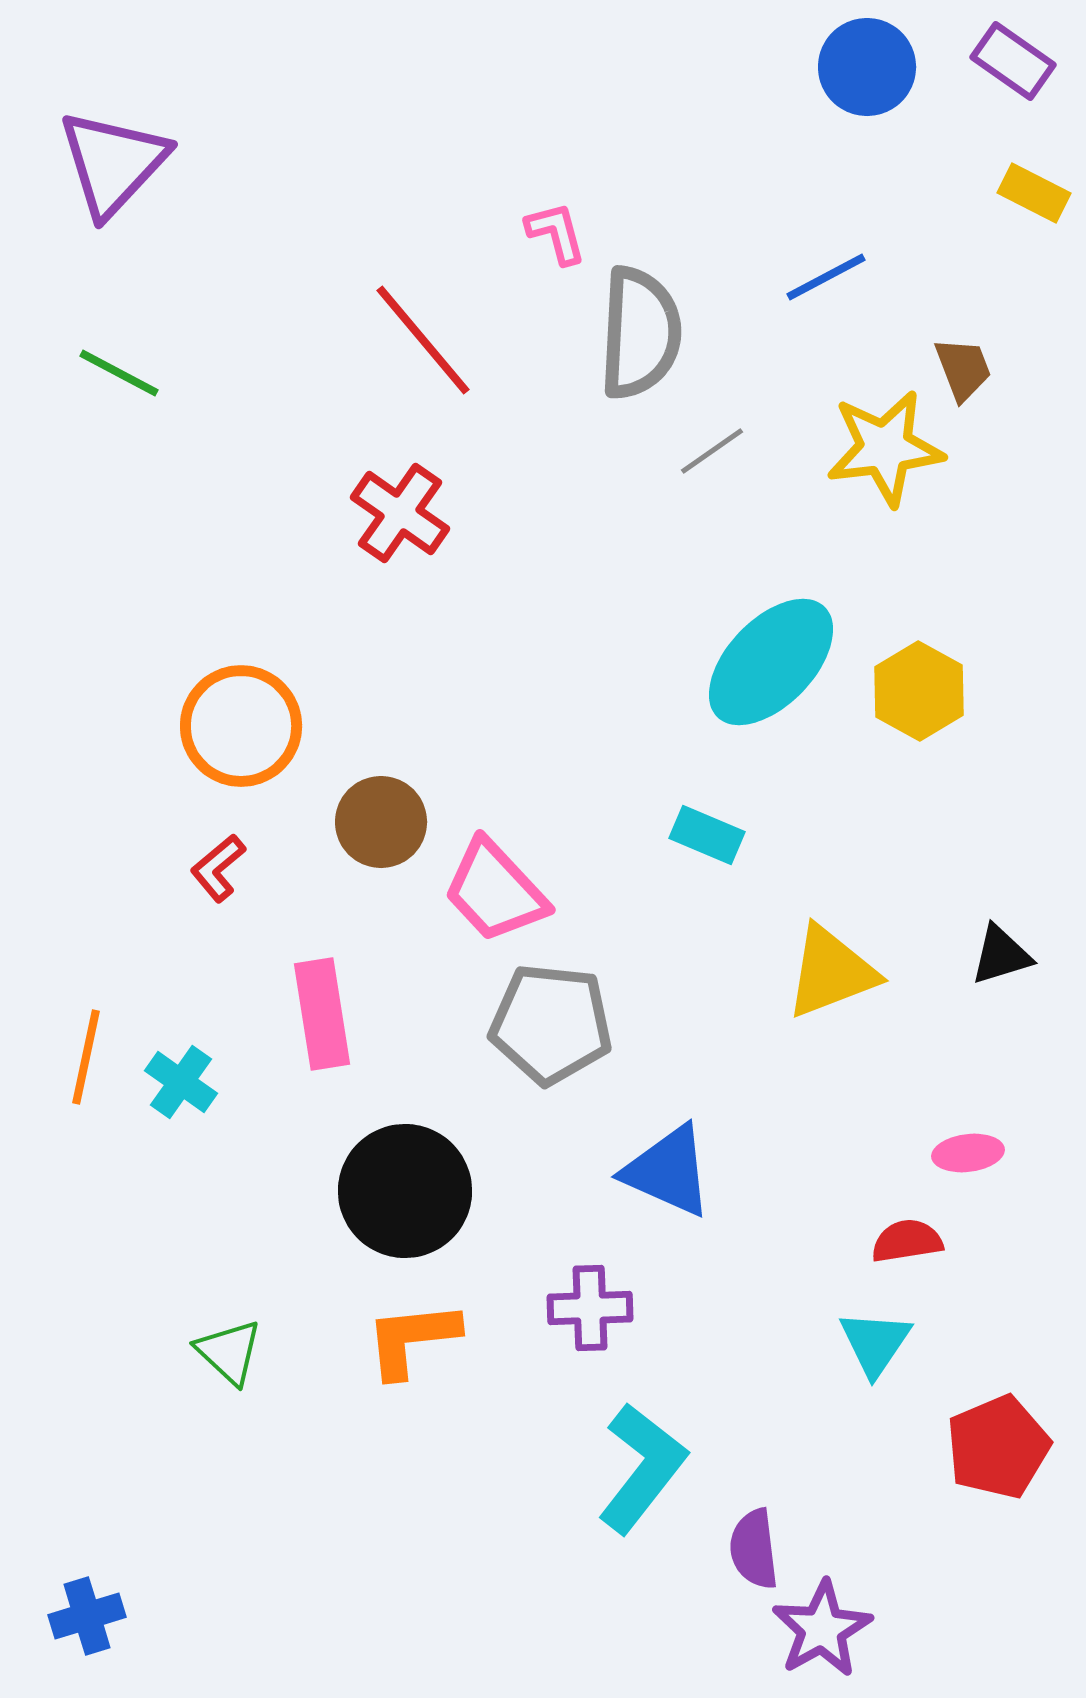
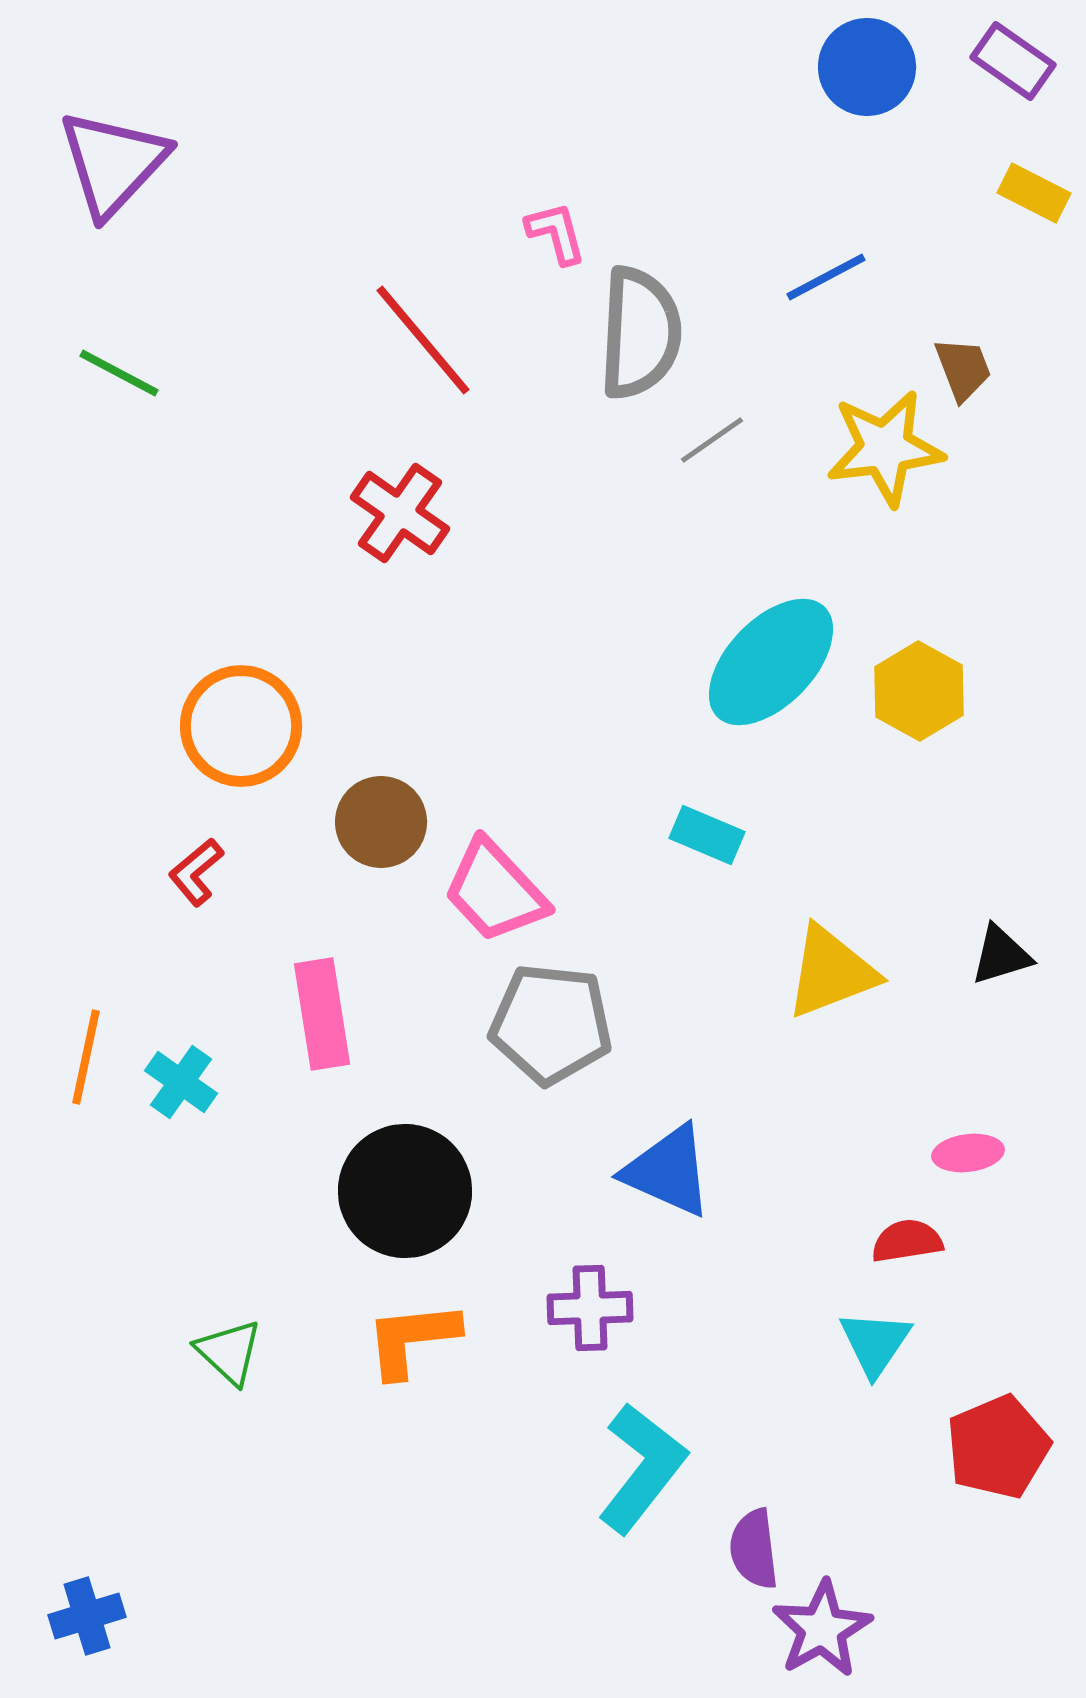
gray line: moved 11 px up
red L-shape: moved 22 px left, 4 px down
